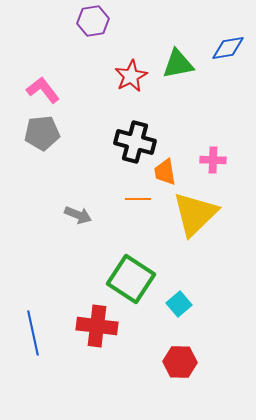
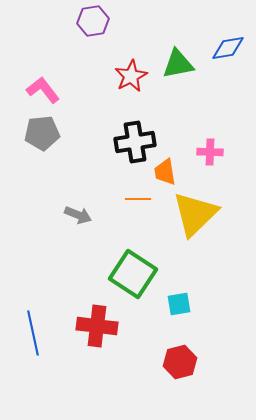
black cross: rotated 24 degrees counterclockwise
pink cross: moved 3 px left, 8 px up
green square: moved 2 px right, 5 px up
cyan square: rotated 30 degrees clockwise
red hexagon: rotated 16 degrees counterclockwise
